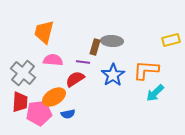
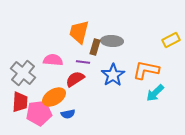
orange trapezoid: moved 35 px right
yellow rectangle: rotated 12 degrees counterclockwise
orange L-shape: rotated 8 degrees clockwise
